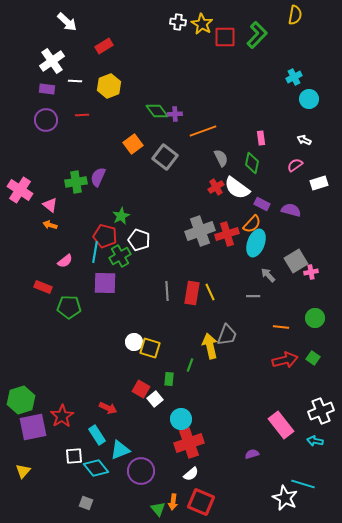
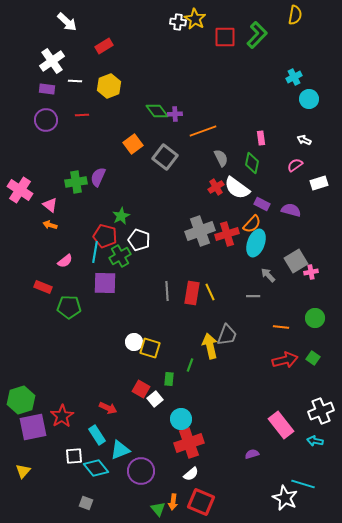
yellow star at (202, 24): moved 7 px left, 5 px up
